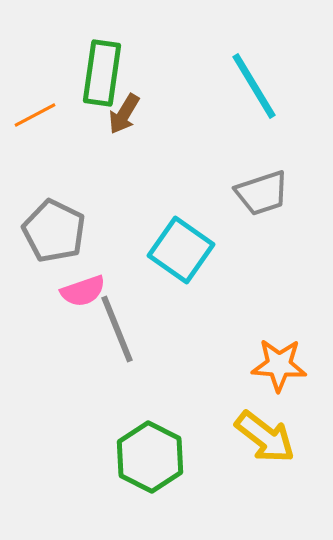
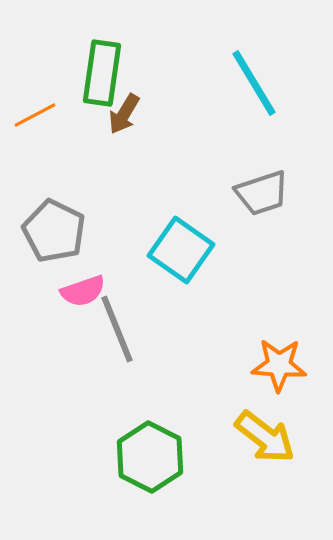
cyan line: moved 3 px up
